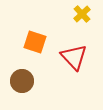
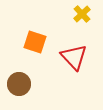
brown circle: moved 3 px left, 3 px down
